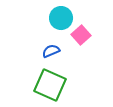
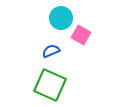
pink square: rotated 18 degrees counterclockwise
